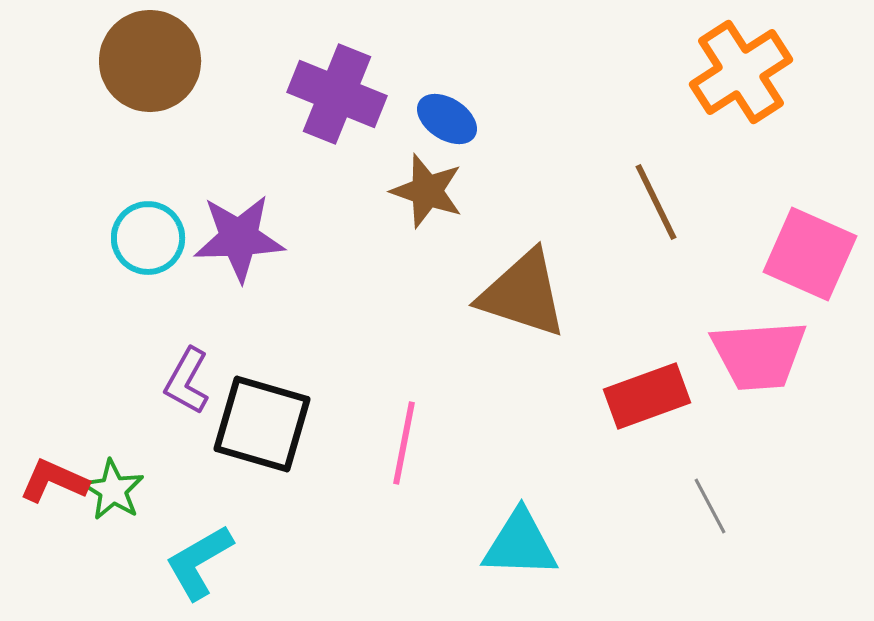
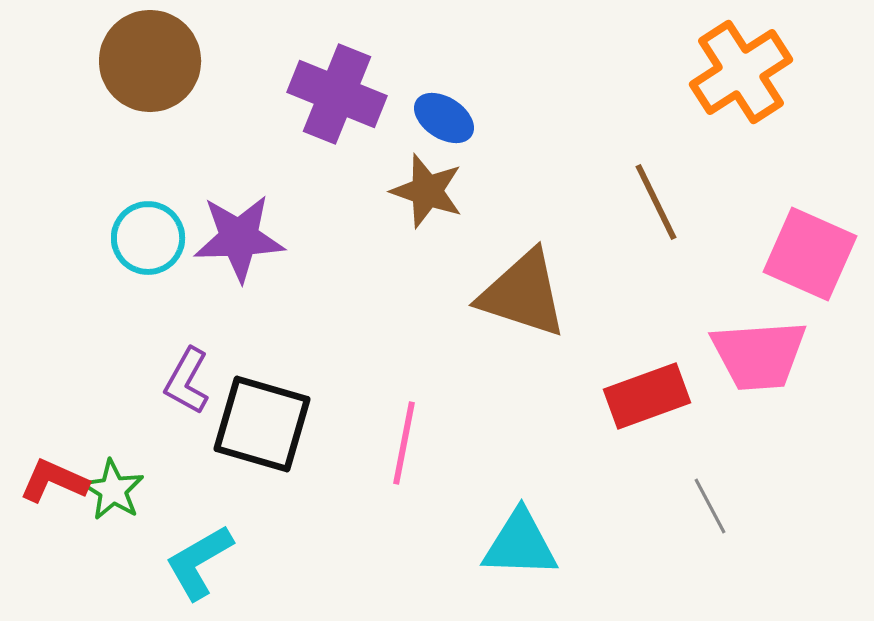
blue ellipse: moved 3 px left, 1 px up
